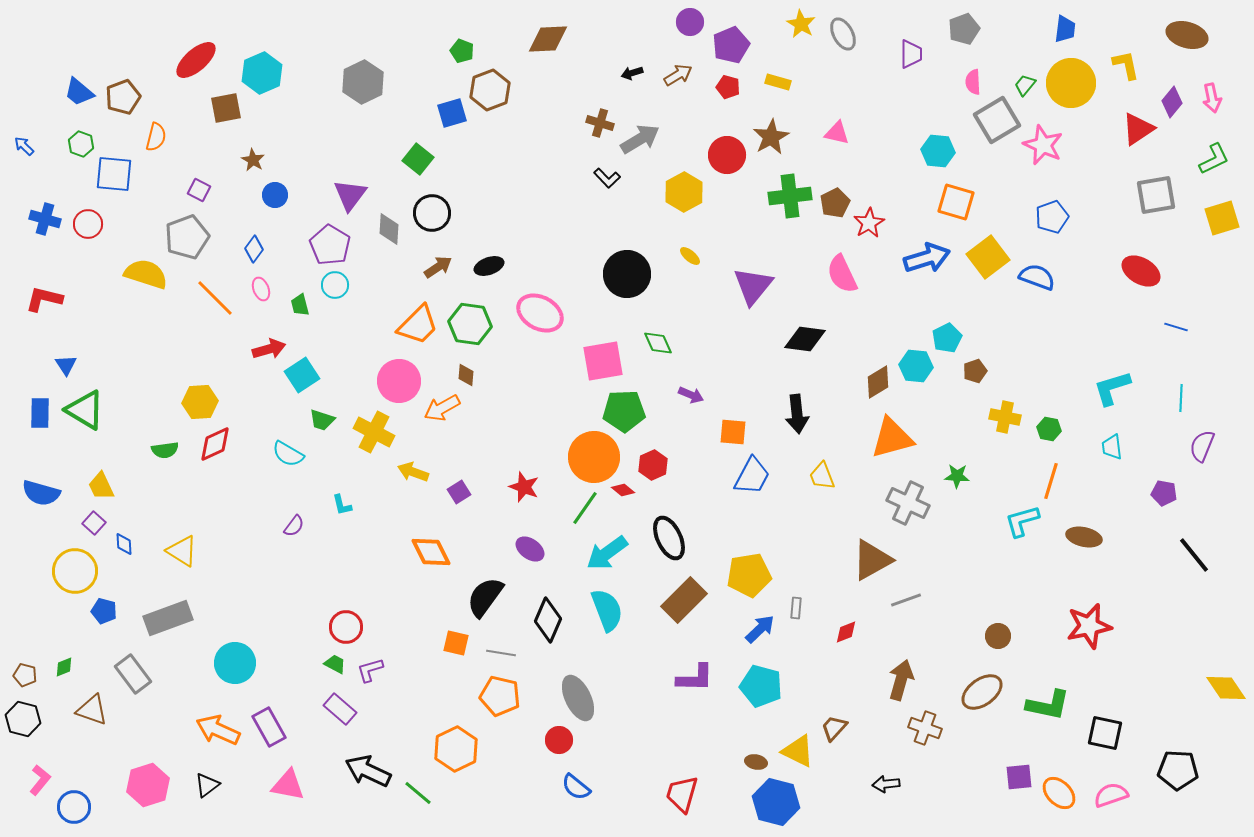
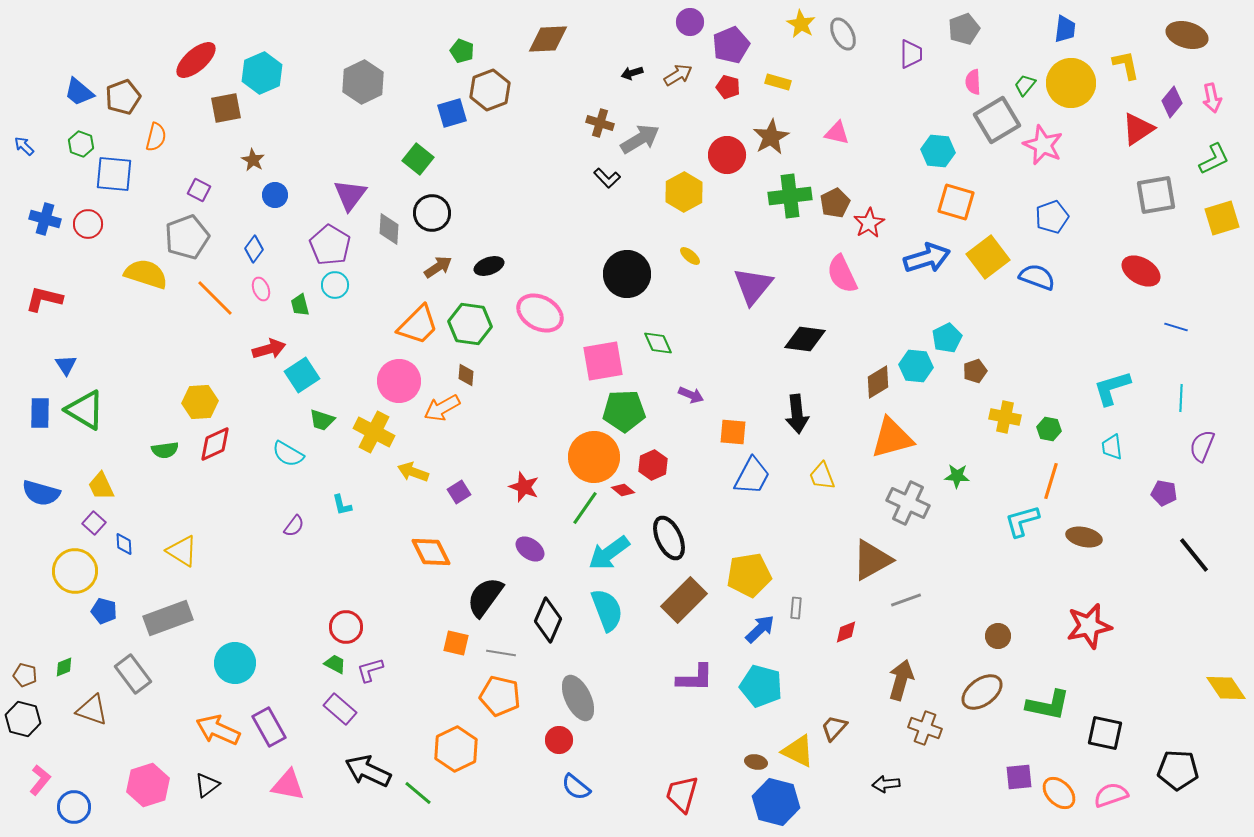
cyan arrow at (607, 553): moved 2 px right
